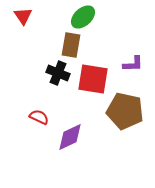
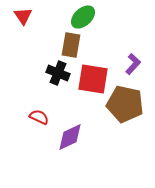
purple L-shape: rotated 45 degrees counterclockwise
brown pentagon: moved 7 px up
